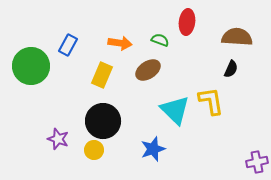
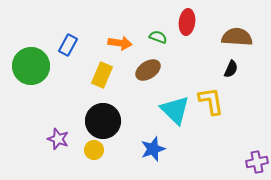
green semicircle: moved 2 px left, 3 px up
